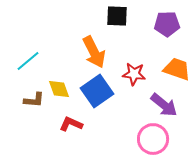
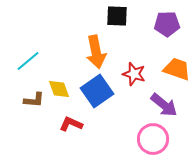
orange arrow: moved 2 px right; rotated 16 degrees clockwise
red star: rotated 10 degrees clockwise
